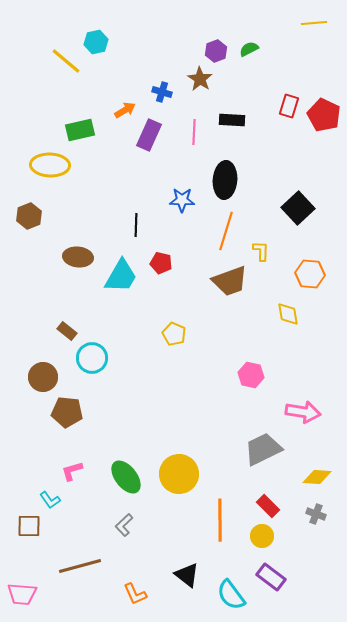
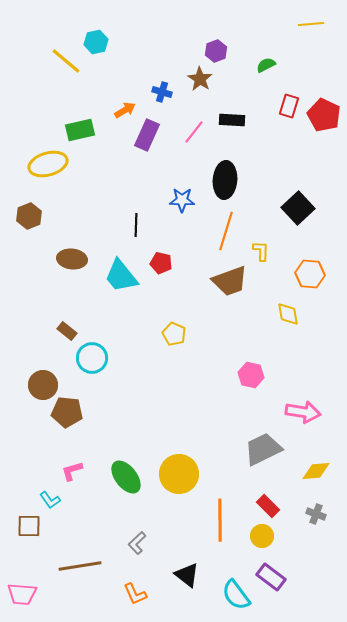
yellow line at (314, 23): moved 3 px left, 1 px down
green semicircle at (249, 49): moved 17 px right, 16 px down
pink line at (194, 132): rotated 35 degrees clockwise
purple rectangle at (149, 135): moved 2 px left
yellow ellipse at (50, 165): moved 2 px left, 1 px up; rotated 18 degrees counterclockwise
brown ellipse at (78, 257): moved 6 px left, 2 px down
cyan trapezoid at (121, 276): rotated 111 degrees clockwise
brown circle at (43, 377): moved 8 px down
yellow diamond at (317, 477): moved 1 px left, 6 px up; rotated 8 degrees counterclockwise
gray L-shape at (124, 525): moved 13 px right, 18 px down
brown line at (80, 566): rotated 6 degrees clockwise
cyan semicircle at (231, 595): moved 5 px right
